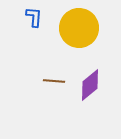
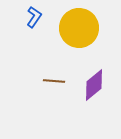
blue L-shape: rotated 30 degrees clockwise
purple diamond: moved 4 px right
